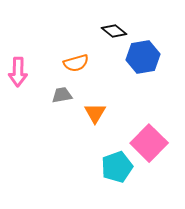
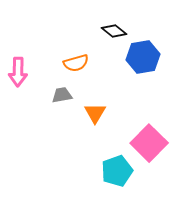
cyan pentagon: moved 4 px down
